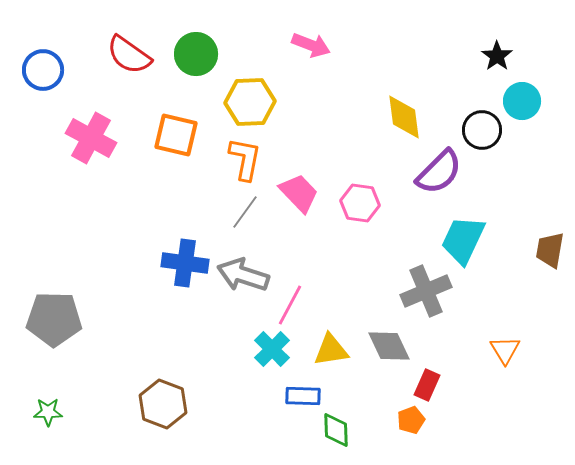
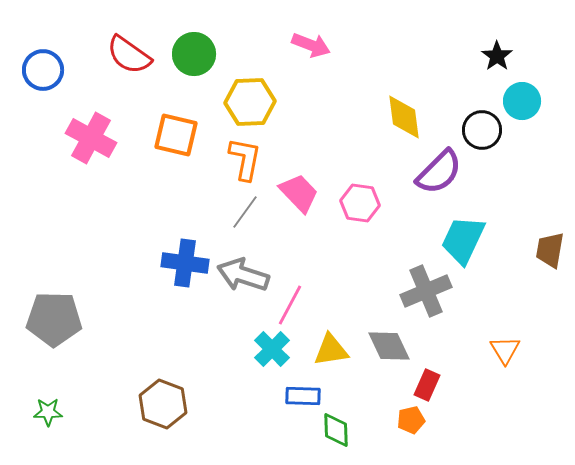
green circle: moved 2 px left
orange pentagon: rotated 8 degrees clockwise
